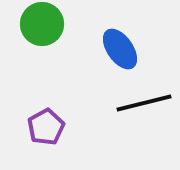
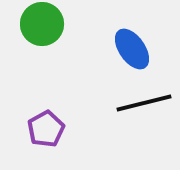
blue ellipse: moved 12 px right
purple pentagon: moved 2 px down
